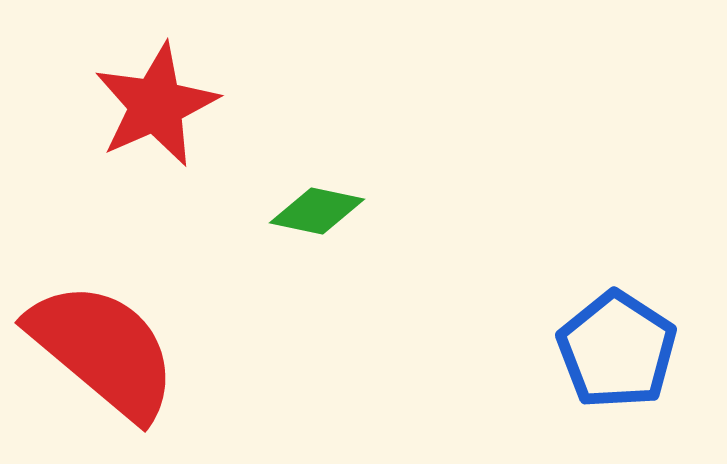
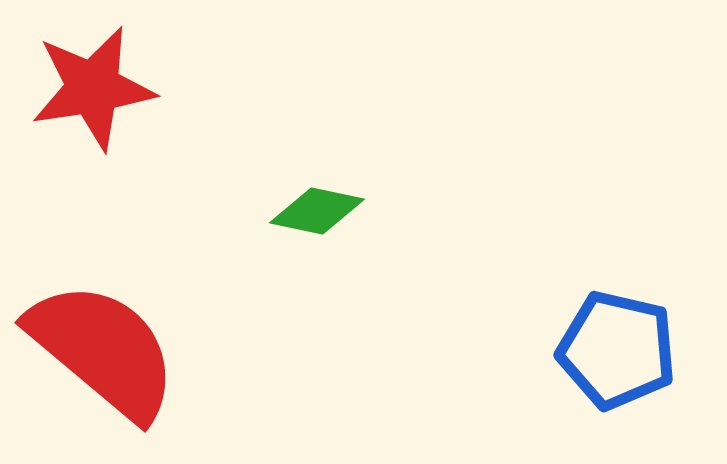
red star: moved 63 px left, 17 px up; rotated 15 degrees clockwise
blue pentagon: rotated 20 degrees counterclockwise
